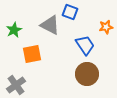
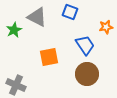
gray triangle: moved 13 px left, 8 px up
orange square: moved 17 px right, 3 px down
gray cross: rotated 30 degrees counterclockwise
